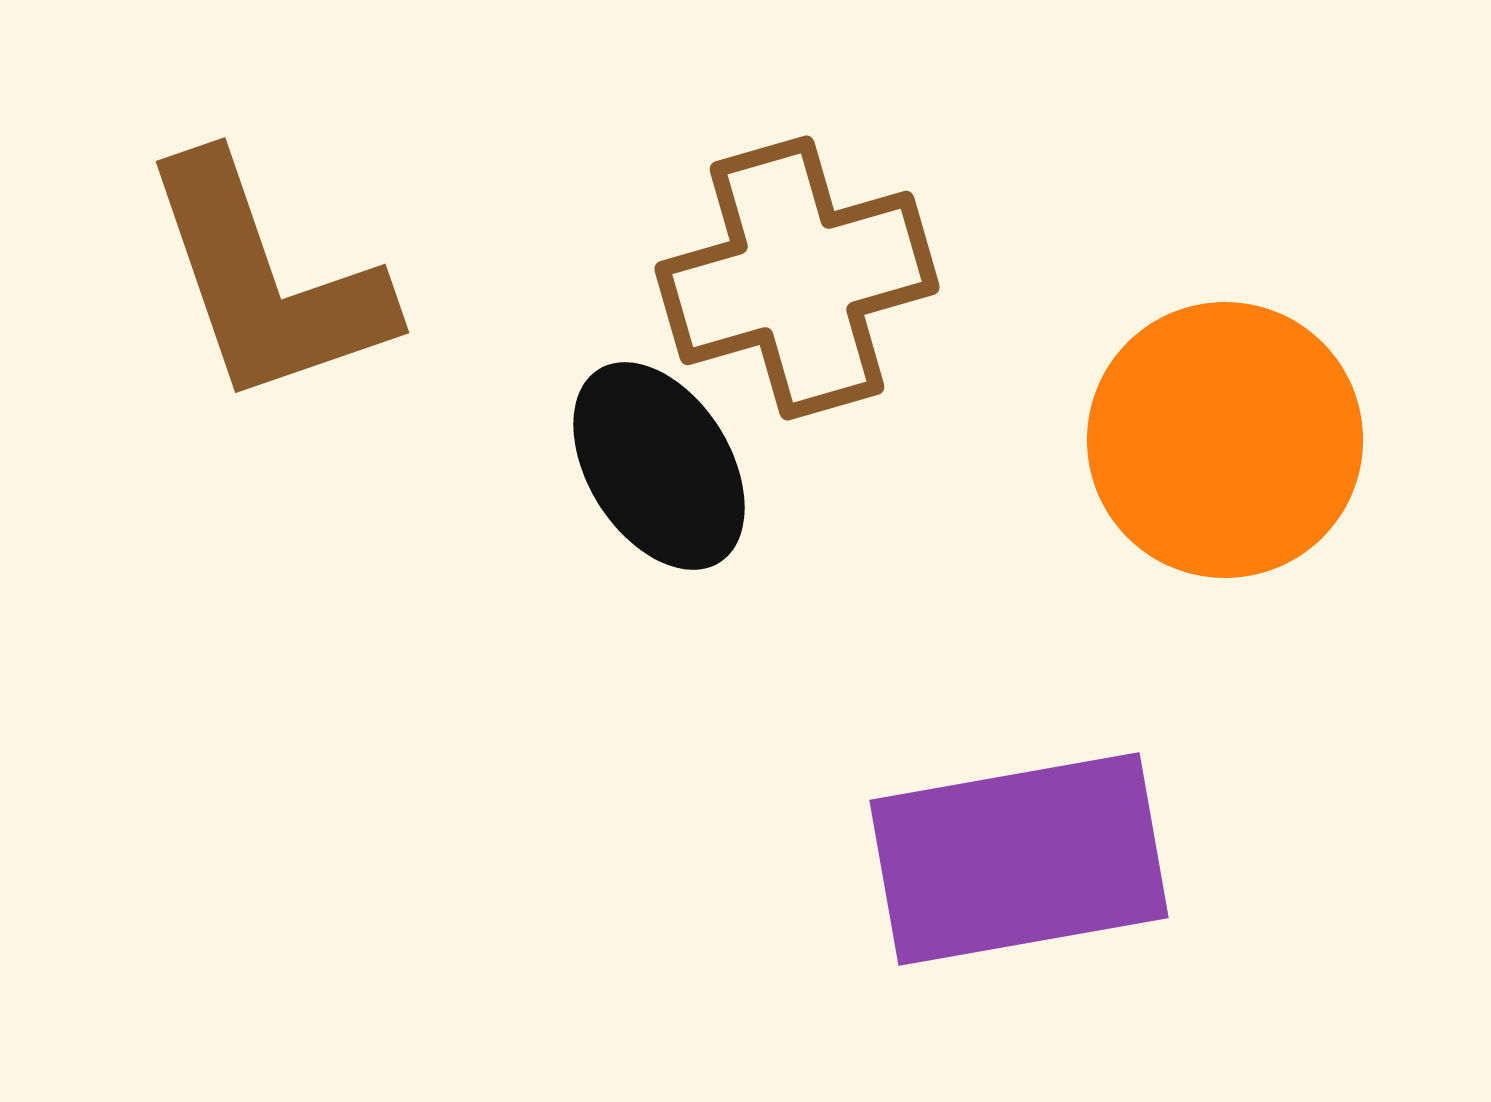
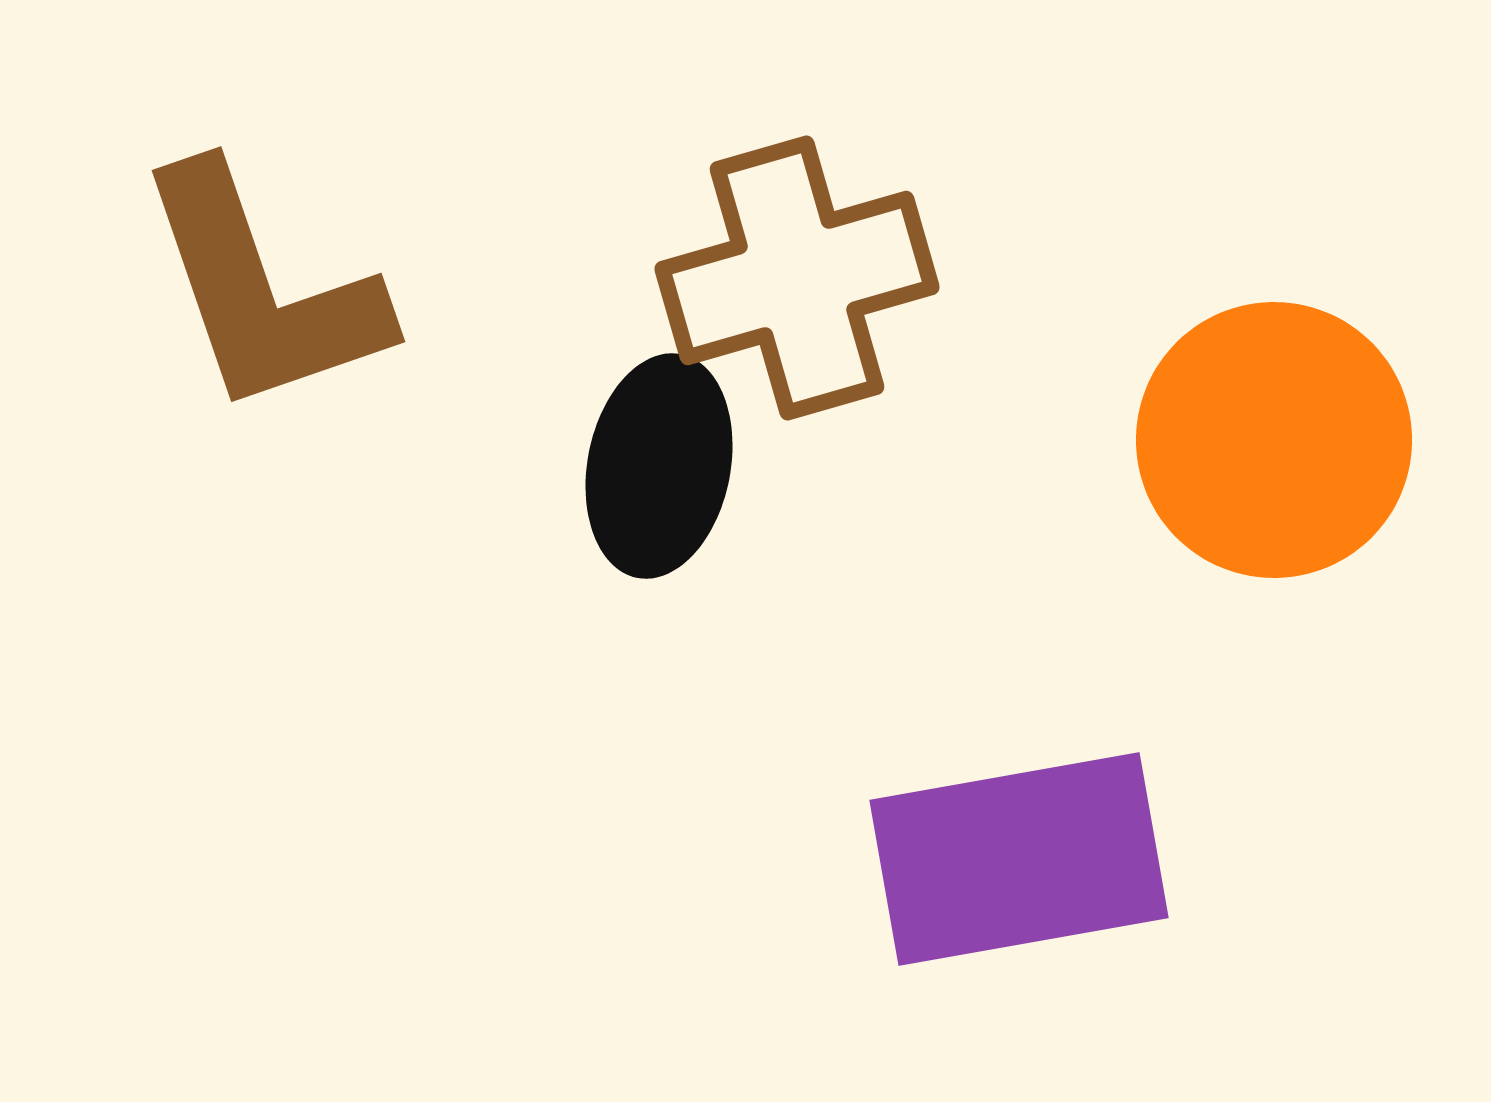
brown L-shape: moved 4 px left, 9 px down
orange circle: moved 49 px right
black ellipse: rotated 43 degrees clockwise
